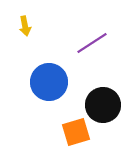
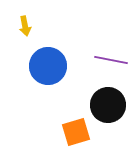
purple line: moved 19 px right, 17 px down; rotated 44 degrees clockwise
blue circle: moved 1 px left, 16 px up
black circle: moved 5 px right
